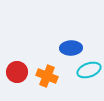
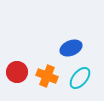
blue ellipse: rotated 20 degrees counterclockwise
cyan ellipse: moved 9 px left, 8 px down; rotated 30 degrees counterclockwise
